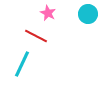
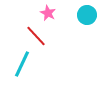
cyan circle: moved 1 px left, 1 px down
red line: rotated 20 degrees clockwise
